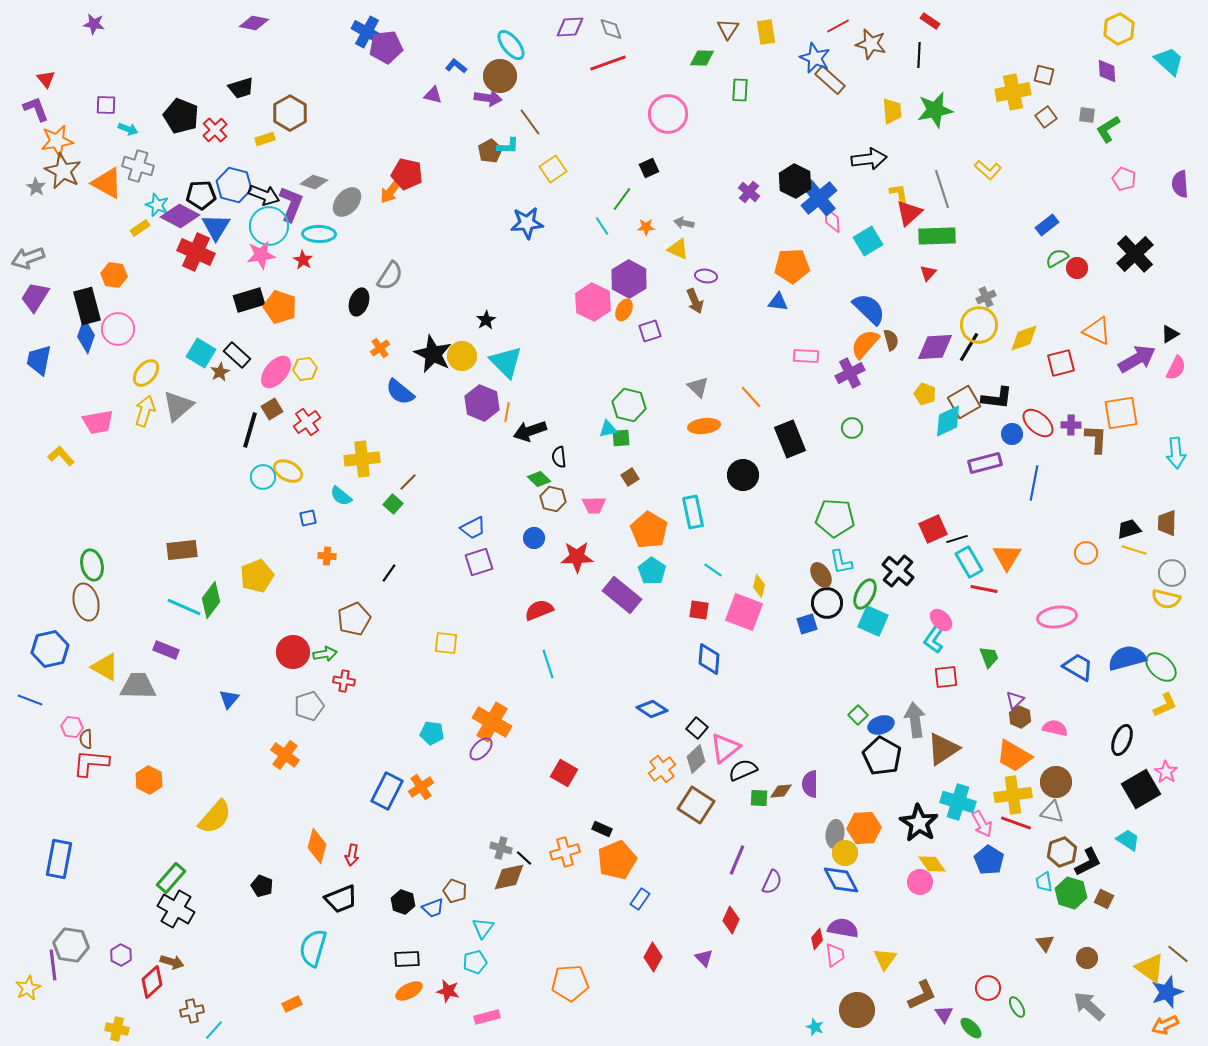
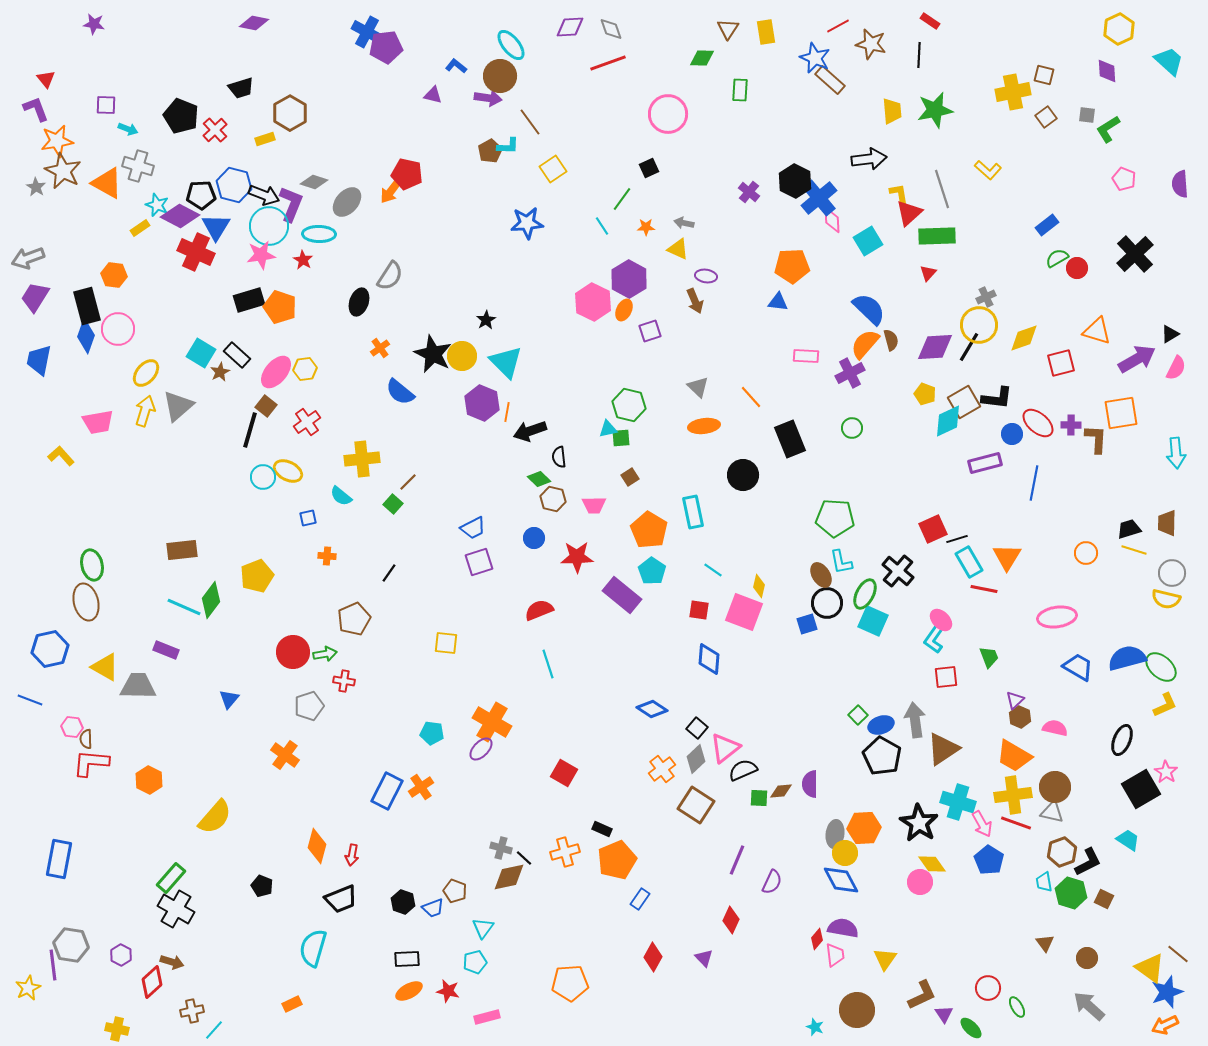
orange triangle at (1097, 331): rotated 8 degrees counterclockwise
brown square at (272, 409): moved 6 px left, 3 px up; rotated 20 degrees counterclockwise
brown circle at (1056, 782): moved 1 px left, 5 px down
